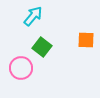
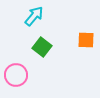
cyan arrow: moved 1 px right
pink circle: moved 5 px left, 7 px down
